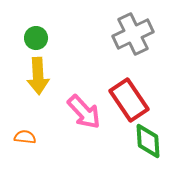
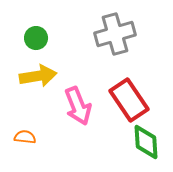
gray cross: moved 18 px left; rotated 9 degrees clockwise
yellow arrow: rotated 96 degrees counterclockwise
pink arrow: moved 6 px left, 6 px up; rotated 21 degrees clockwise
green diamond: moved 2 px left, 1 px down
